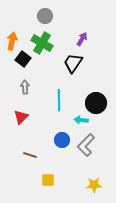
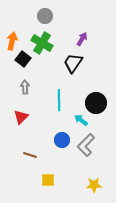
cyan arrow: rotated 32 degrees clockwise
